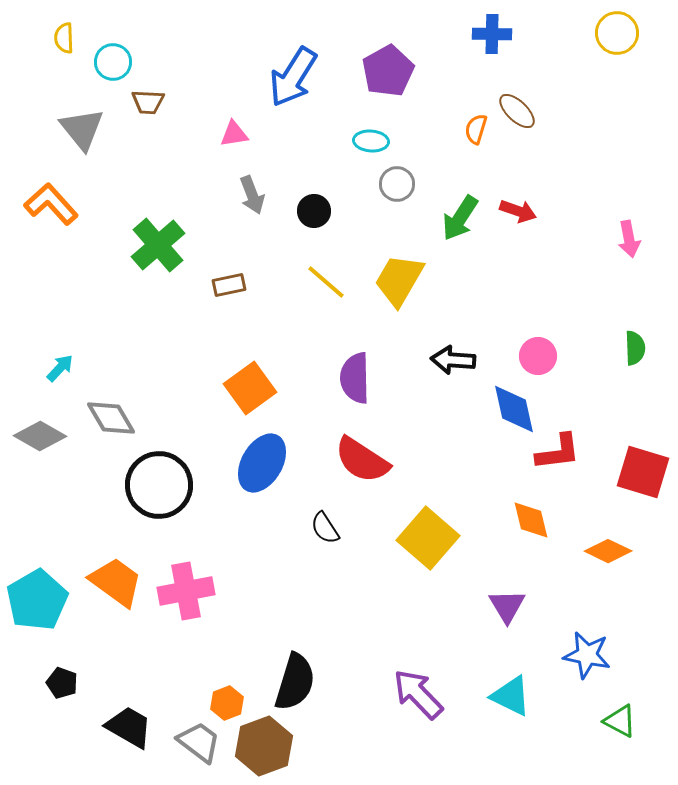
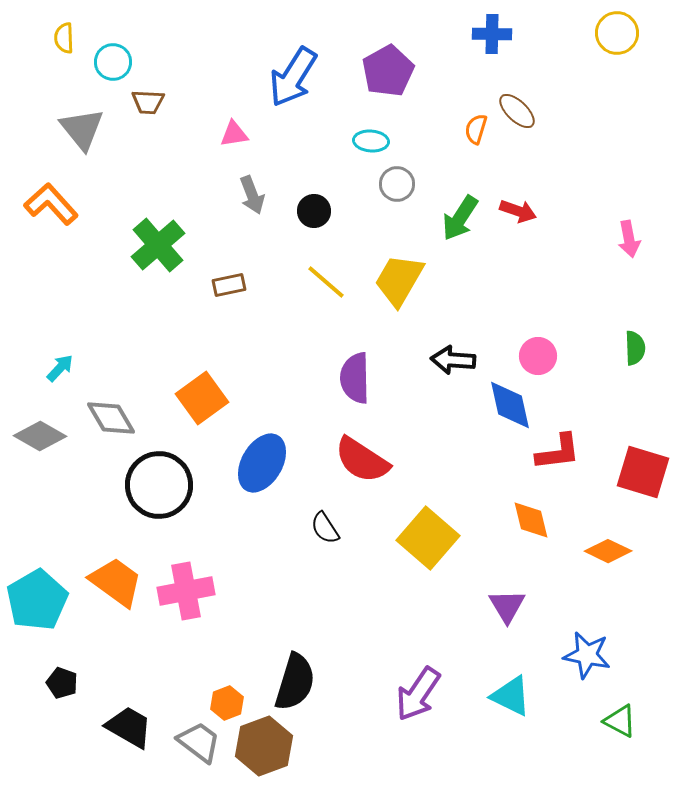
orange square at (250, 388): moved 48 px left, 10 px down
blue diamond at (514, 409): moved 4 px left, 4 px up
purple arrow at (418, 694): rotated 102 degrees counterclockwise
